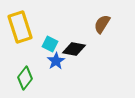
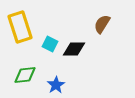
black diamond: rotated 10 degrees counterclockwise
blue star: moved 24 px down
green diamond: moved 3 px up; rotated 45 degrees clockwise
